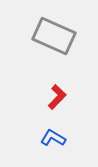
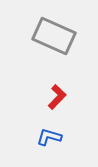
blue L-shape: moved 4 px left, 1 px up; rotated 15 degrees counterclockwise
